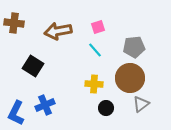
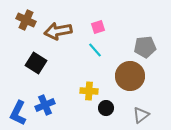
brown cross: moved 12 px right, 3 px up; rotated 18 degrees clockwise
gray pentagon: moved 11 px right
black square: moved 3 px right, 3 px up
brown circle: moved 2 px up
yellow cross: moved 5 px left, 7 px down
gray triangle: moved 11 px down
blue L-shape: moved 2 px right
